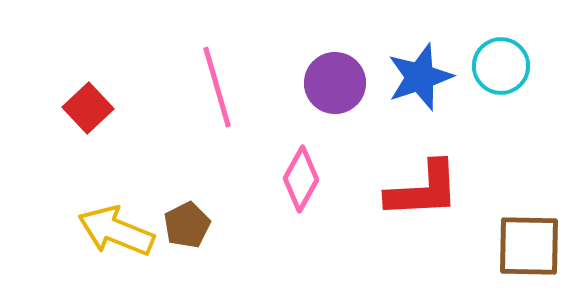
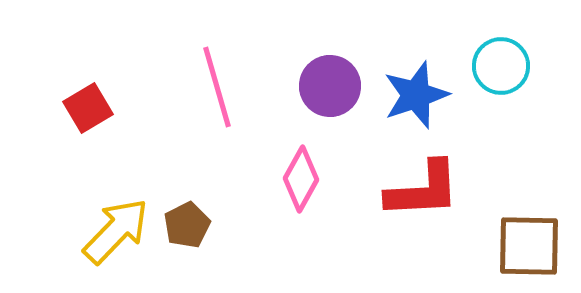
blue star: moved 4 px left, 18 px down
purple circle: moved 5 px left, 3 px down
red square: rotated 12 degrees clockwise
yellow arrow: rotated 112 degrees clockwise
